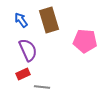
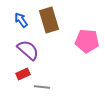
pink pentagon: moved 2 px right
purple semicircle: rotated 25 degrees counterclockwise
